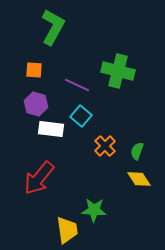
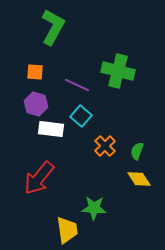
orange square: moved 1 px right, 2 px down
green star: moved 2 px up
